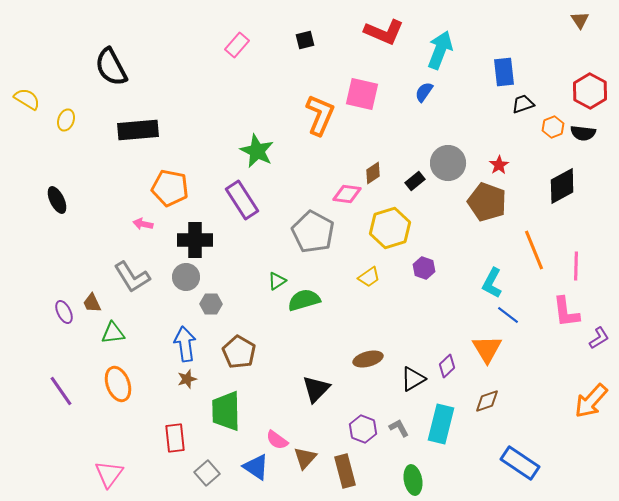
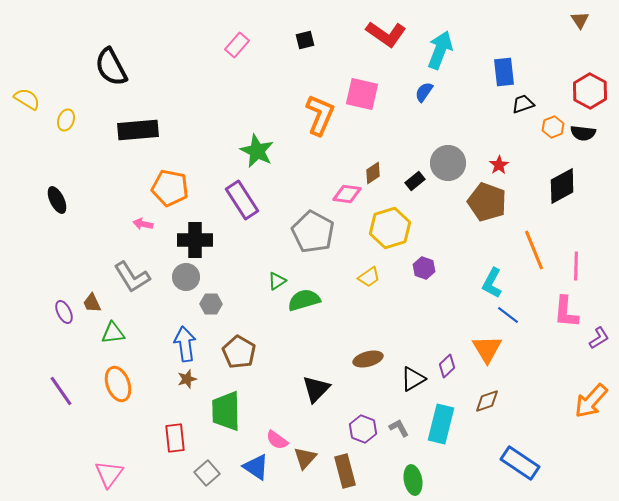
red L-shape at (384, 32): moved 2 px right, 2 px down; rotated 12 degrees clockwise
pink L-shape at (566, 312): rotated 12 degrees clockwise
